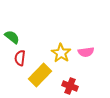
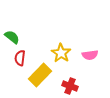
pink semicircle: moved 4 px right, 3 px down
